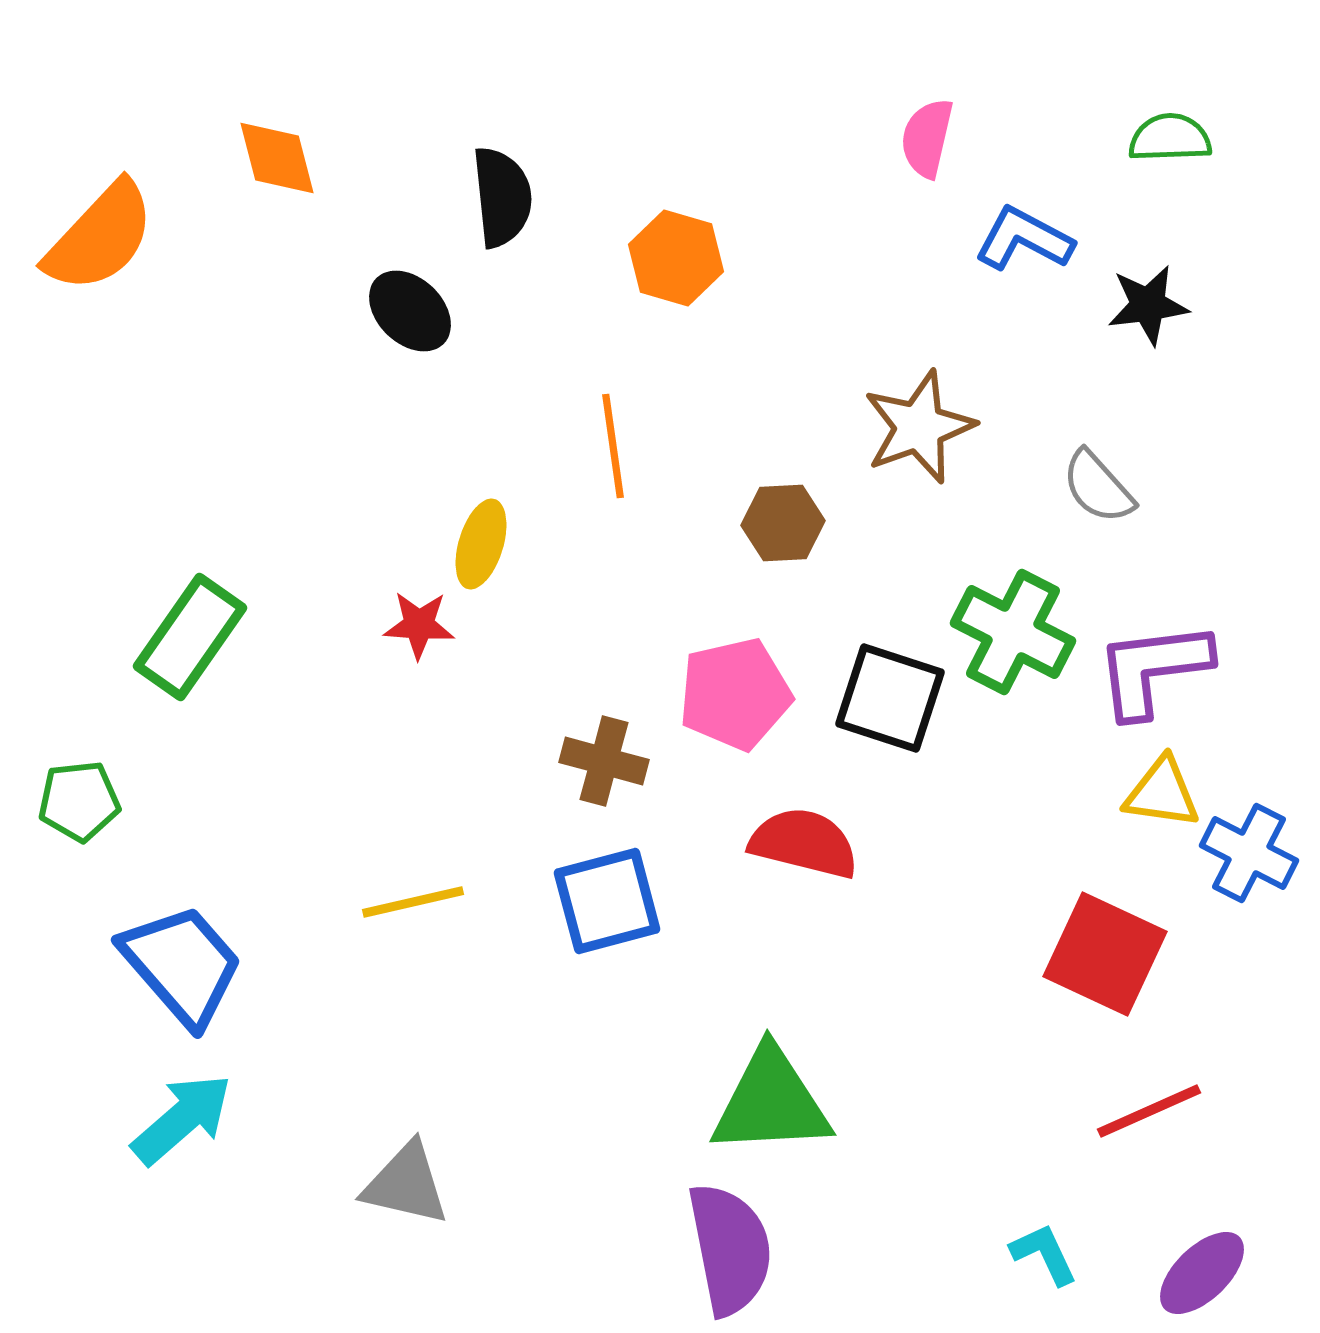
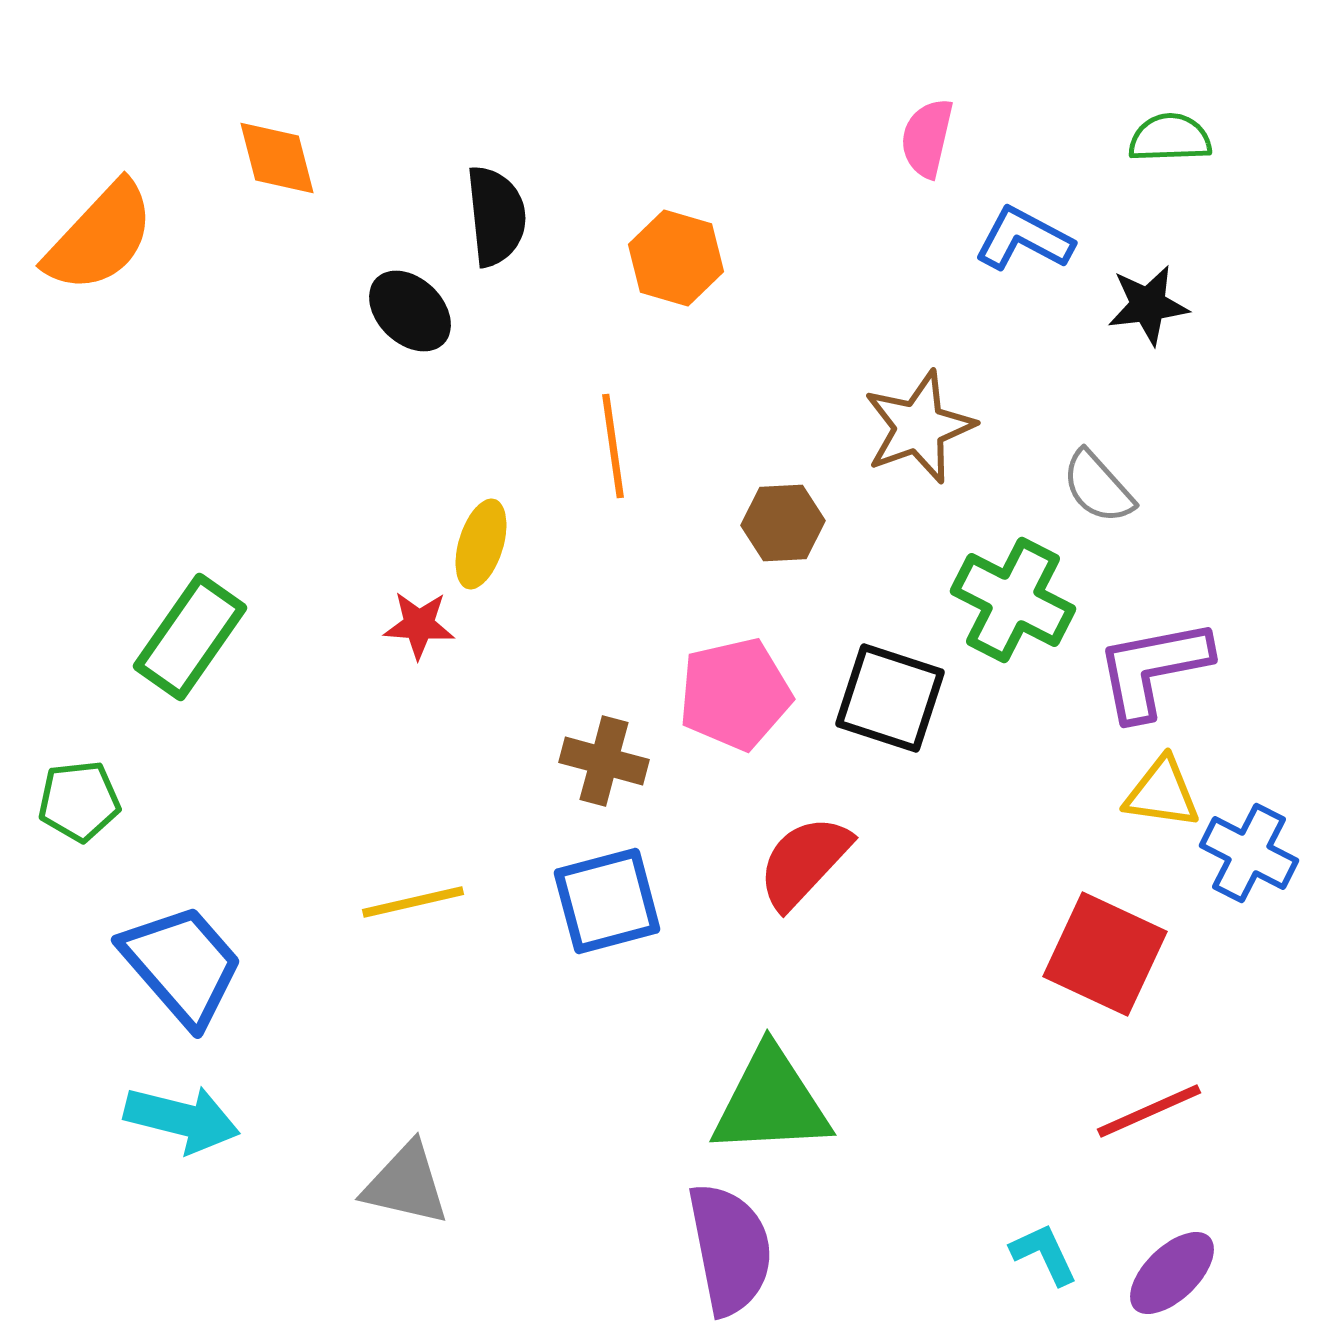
black semicircle: moved 6 px left, 19 px down
green cross: moved 32 px up
purple L-shape: rotated 4 degrees counterclockwise
red semicircle: moved 19 px down; rotated 61 degrees counterclockwise
cyan arrow: rotated 55 degrees clockwise
purple ellipse: moved 30 px left
